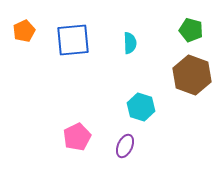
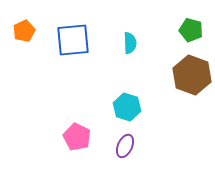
cyan hexagon: moved 14 px left
pink pentagon: rotated 20 degrees counterclockwise
